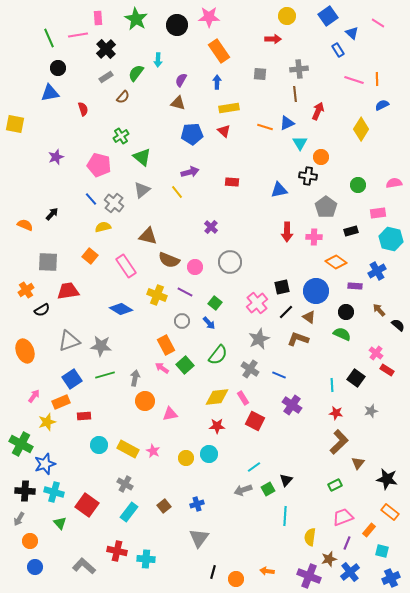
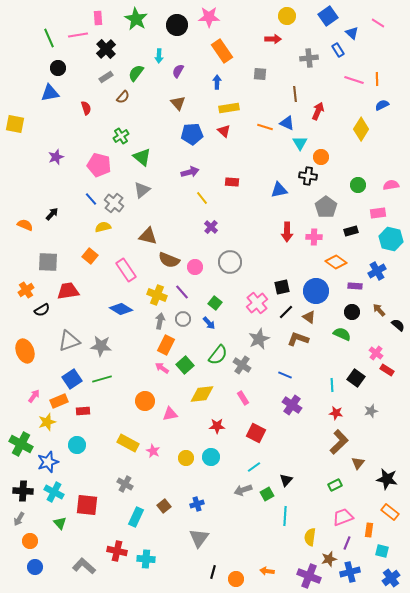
orange rectangle at (219, 51): moved 3 px right
cyan arrow at (158, 60): moved 1 px right, 4 px up
gray cross at (299, 69): moved 10 px right, 11 px up
purple semicircle at (181, 80): moved 3 px left, 9 px up
brown triangle at (178, 103): rotated 35 degrees clockwise
red semicircle at (83, 109): moved 3 px right, 1 px up
blue triangle at (287, 123): rotated 49 degrees clockwise
pink semicircle at (394, 183): moved 3 px left, 2 px down
yellow line at (177, 192): moved 25 px right, 6 px down
pink rectangle at (126, 266): moved 4 px down
purple line at (185, 292): moved 3 px left; rotated 21 degrees clockwise
black circle at (346, 312): moved 6 px right
gray circle at (182, 321): moved 1 px right, 2 px up
orange rectangle at (166, 345): rotated 54 degrees clockwise
gray cross at (250, 369): moved 8 px left, 4 px up
green line at (105, 375): moved 3 px left, 4 px down
blue line at (279, 375): moved 6 px right
gray arrow at (135, 378): moved 25 px right, 57 px up
yellow diamond at (217, 397): moved 15 px left, 3 px up
orange rectangle at (61, 402): moved 2 px left, 1 px up
red rectangle at (84, 416): moved 1 px left, 5 px up
red square at (255, 421): moved 1 px right, 12 px down
cyan circle at (99, 445): moved 22 px left
yellow rectangle at (128, 449): moved 6 px up
cyan circle at (209, 454): moved 2 px right, 3 px down
blue star at (45, 464): moved 3 px right, 2 px up
green square at (268, 489): moved 1 px left, 5 px down
black cross at (25, 491): moved 2 px left
cyan cross at (54, 492): rotated 12 degrees clockwise
red square at (87, 505): rotated 30 degrees counterclockwise
cyan rectangle at (129, 512): moved 7 px right, 5 px down; rotated 12 degrees counterclockwise
orange rectangle at (369, 530): rotated 32 degrees counterclockwise
blue cross at (350, 572): rotated 24 degrees clockwise
blue cross at (391, 578): rotated 12 degrees counterclockwise
